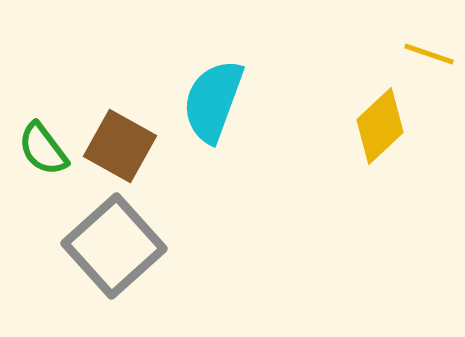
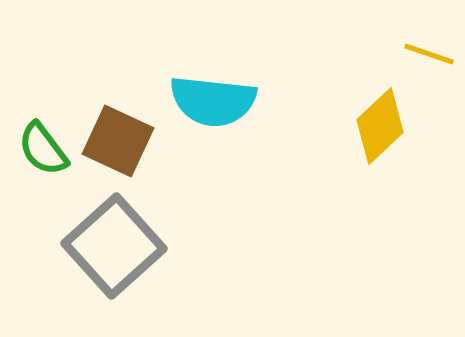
cyan semicircle: rotated 104 degrees counterclockwise
brown square: moved 2 px left, 5 px up; rotated 4 degrees counterclockwise
